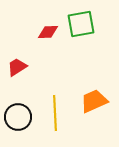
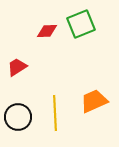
green square: rotated 12 degrees counterclockwise
red diamond: moved 1 px left, 1 px up
